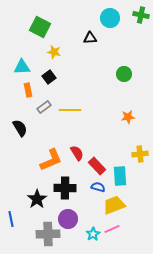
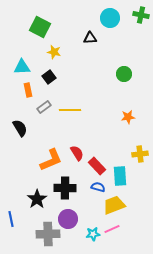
cyan star: rotated 24 degrees clockwise
